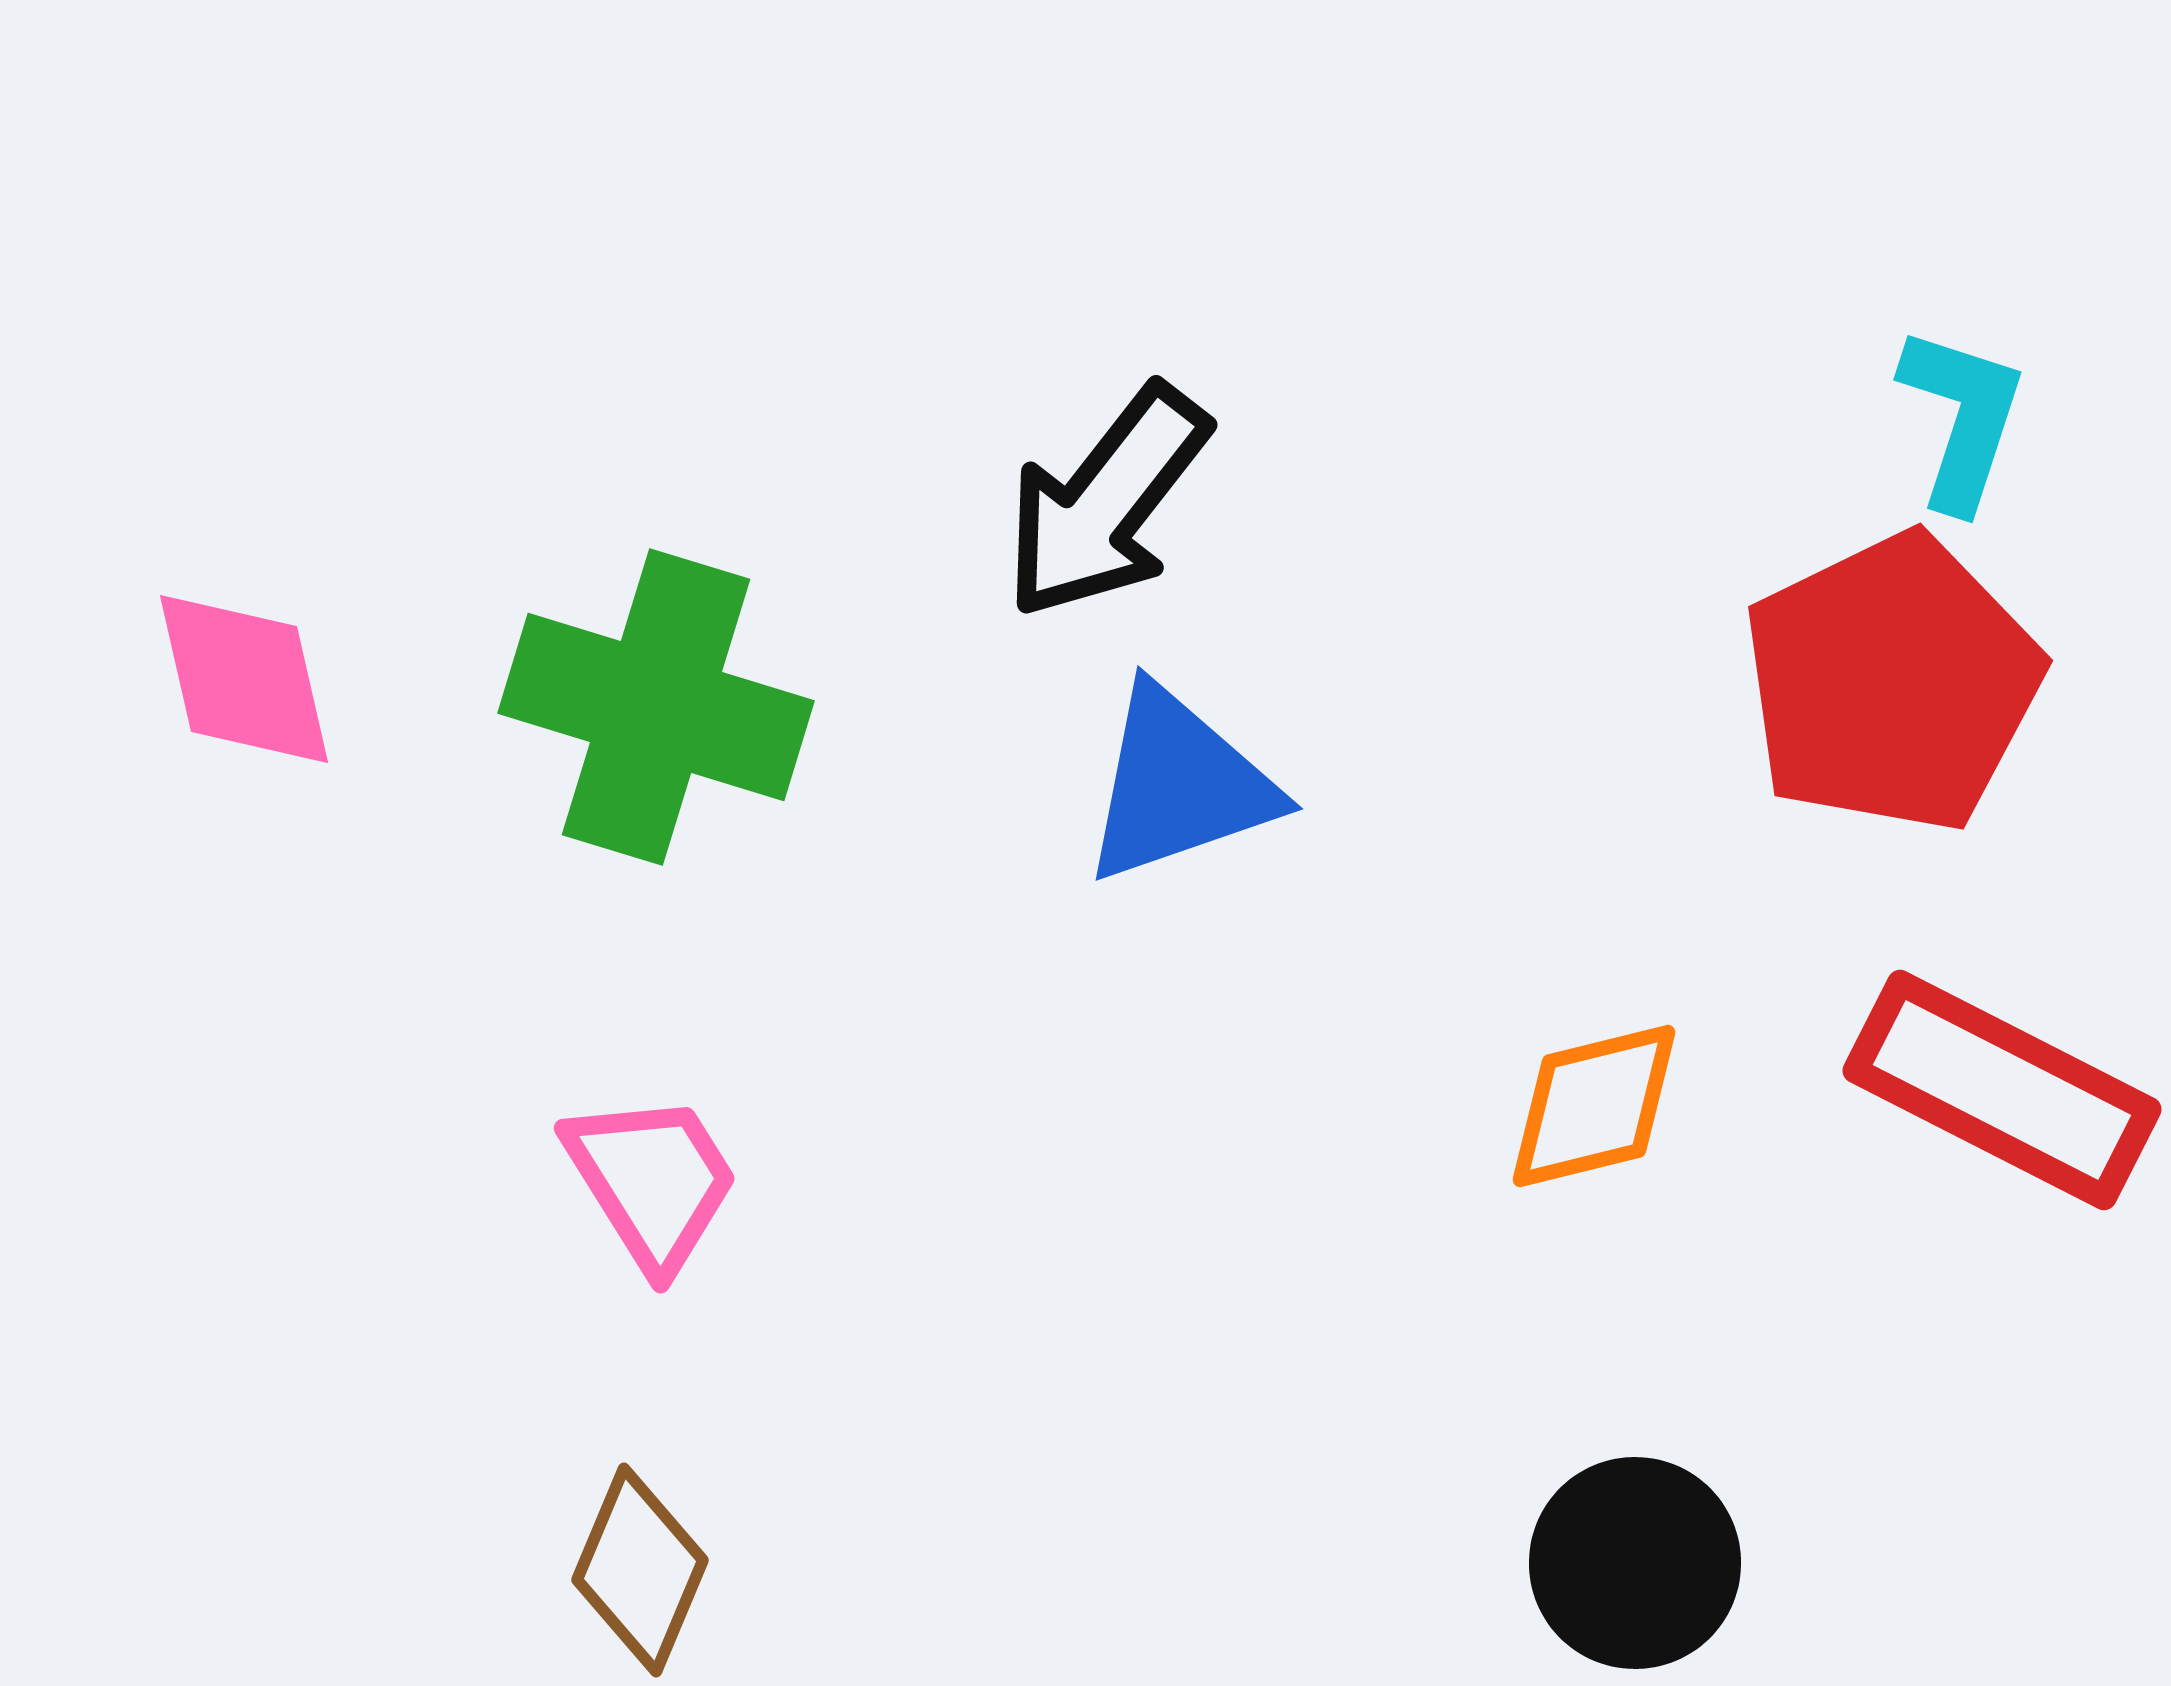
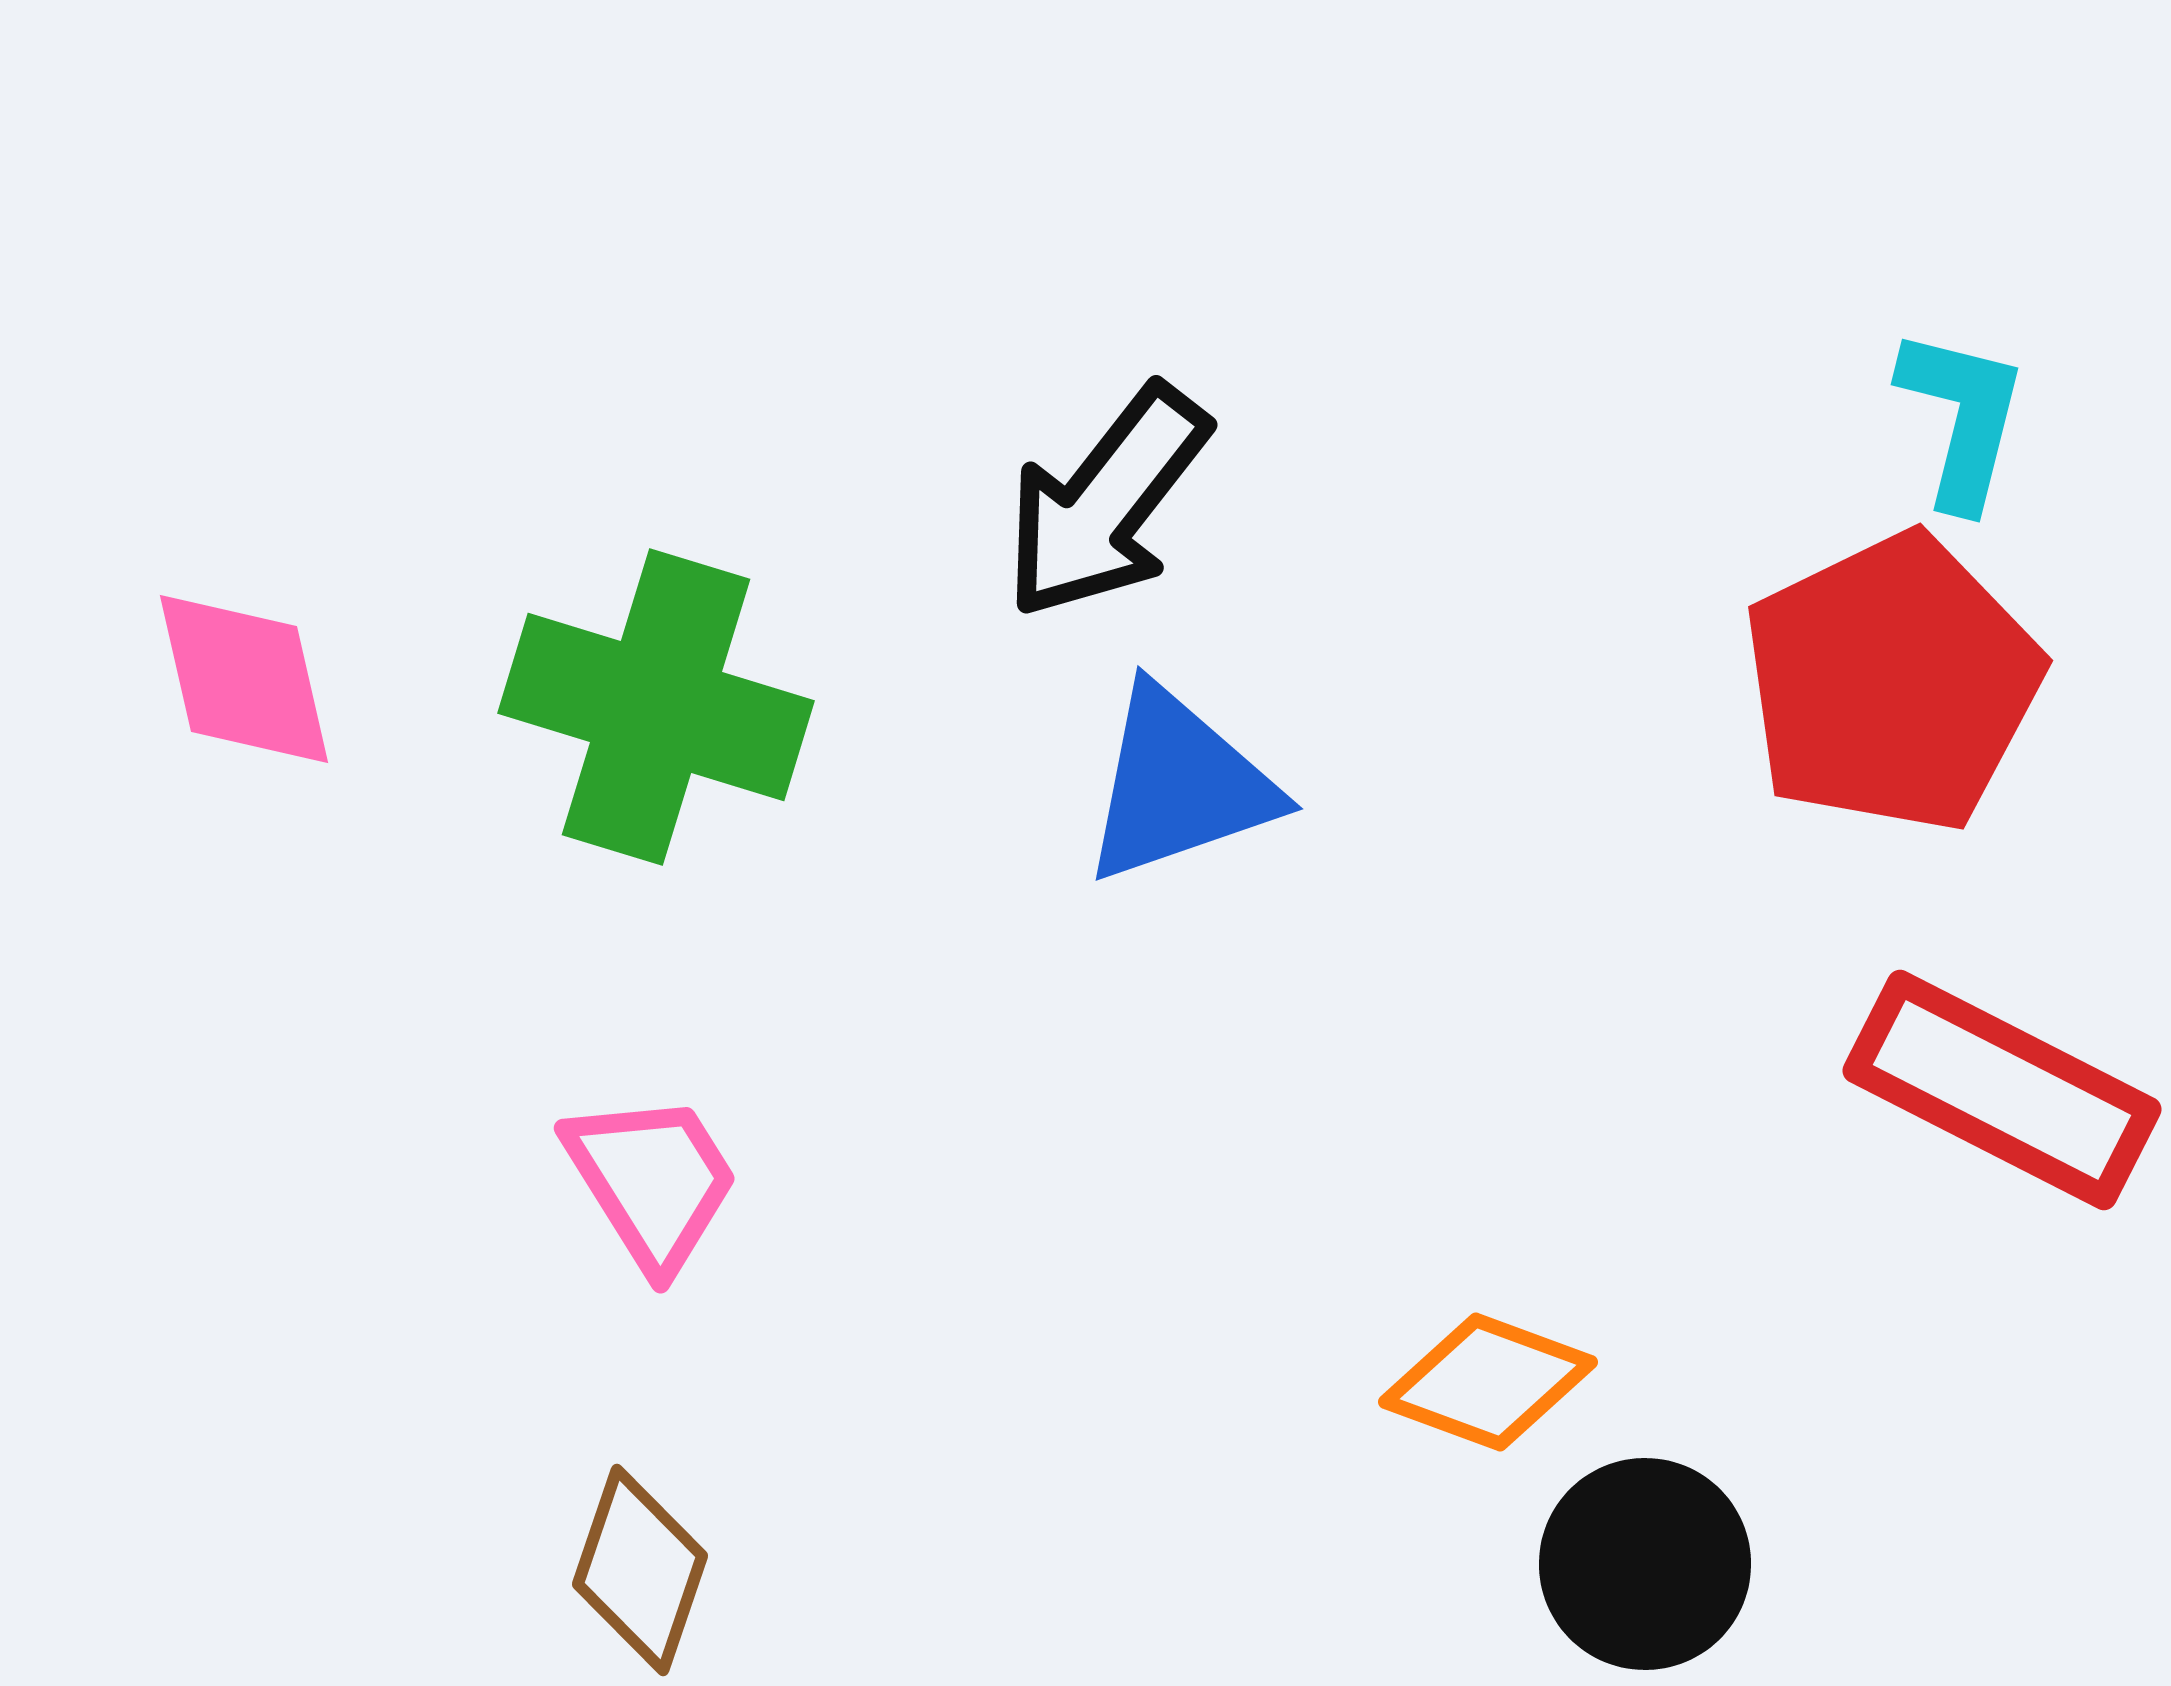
cyan L-shape: rotated 4 degrees counterclockwise
orange diamond: moved 106 px left, 276 px down; rotated 34 degrees clockwise
black circle: moved 10 px right, 1 px down
brown diamond: rotated 4 degrees counterclockwise
